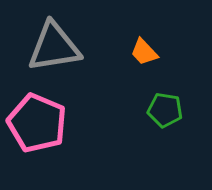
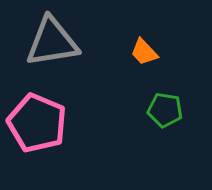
gray triangle: moved 2 px left, 5 px up
